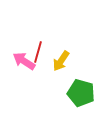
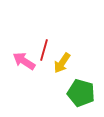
red line: moved 6 px right, 2 px up
yellow arrow: moved 1 px right, 2 px down
